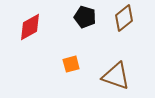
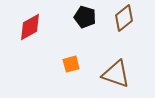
brown triangle: moved 2 px up
